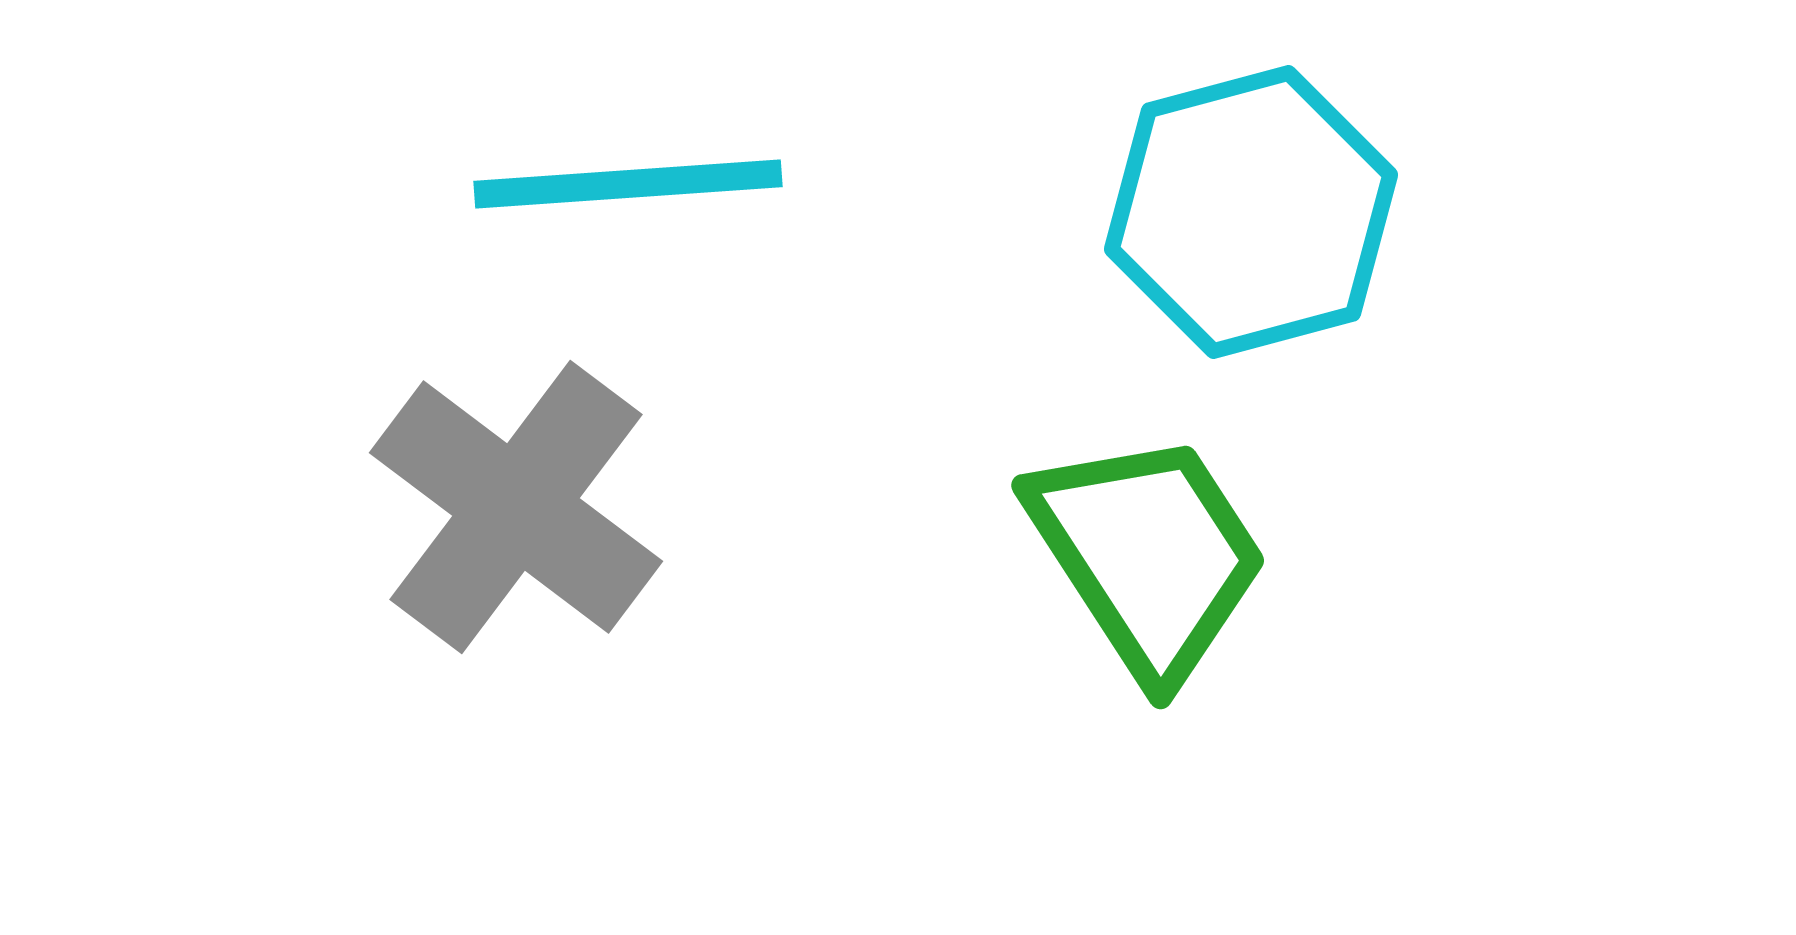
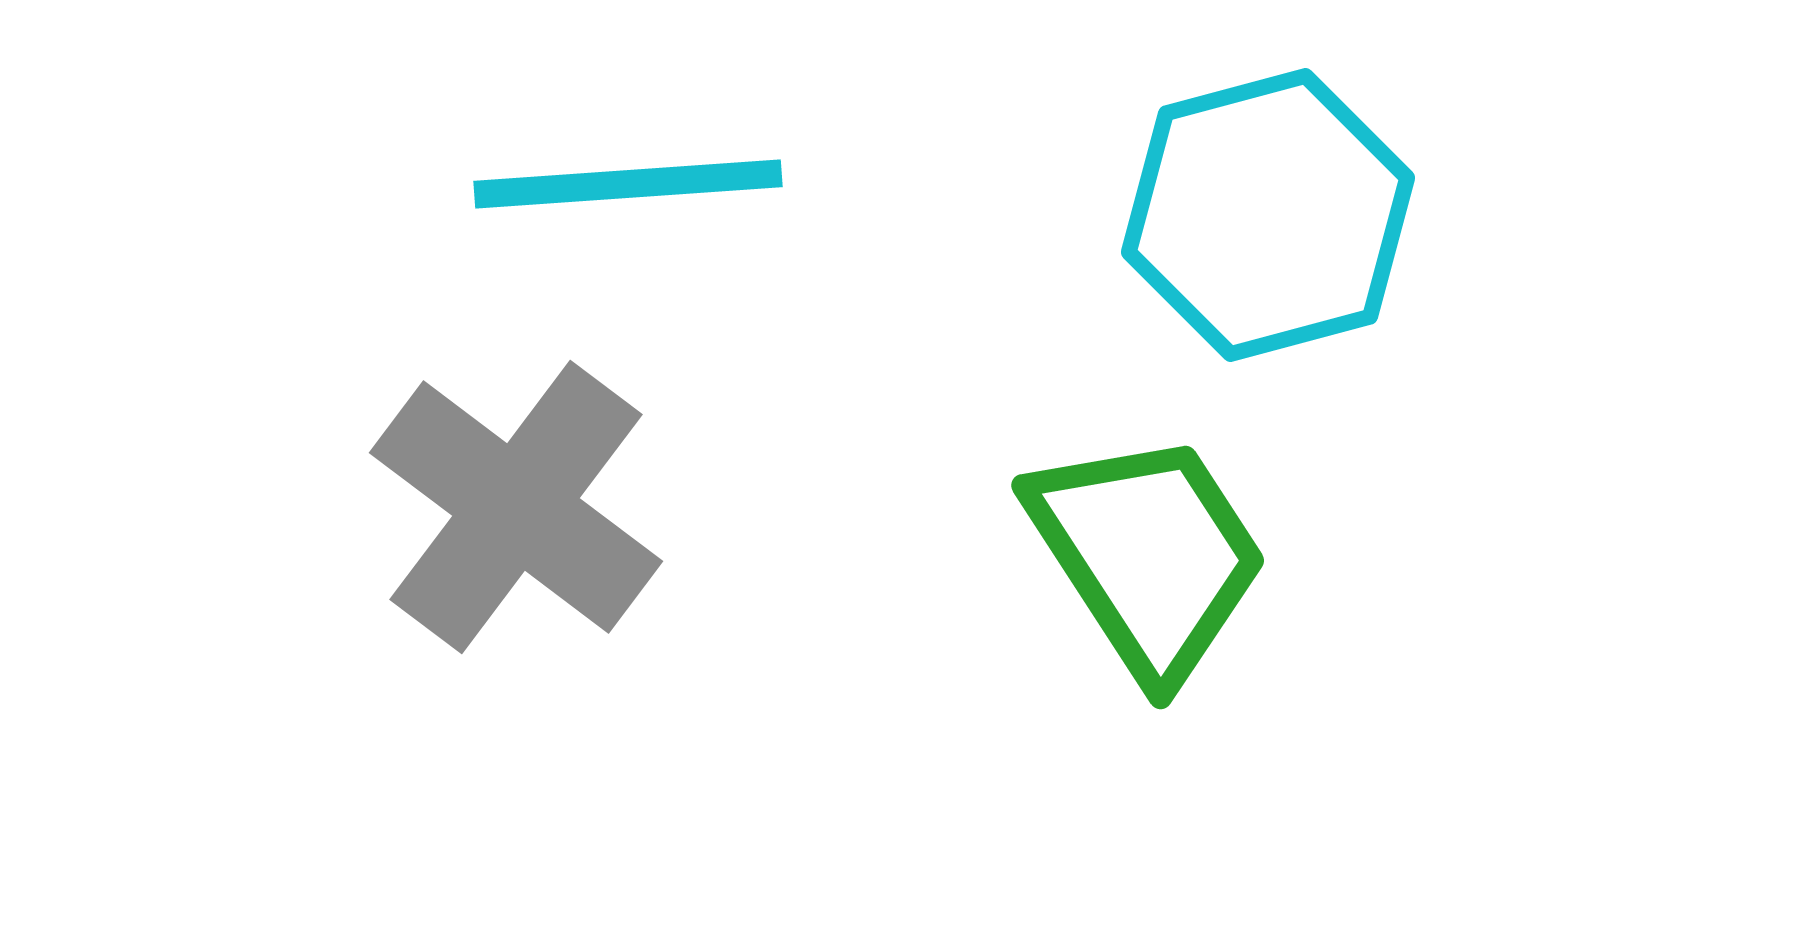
cyan hexagon: moved 17 px right, 3 px down
